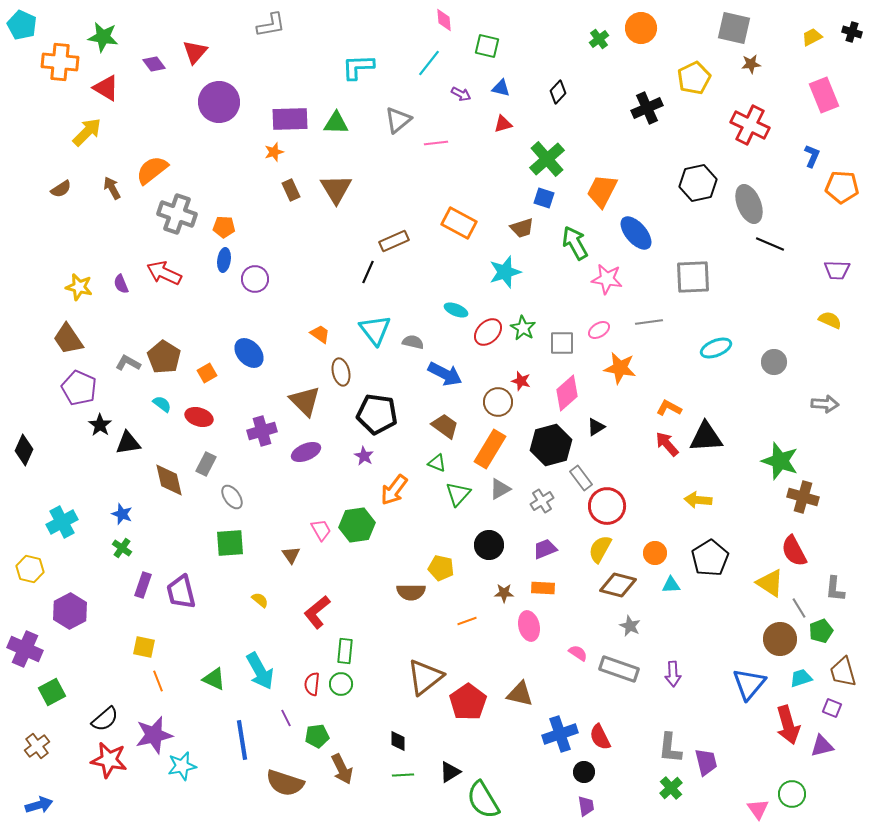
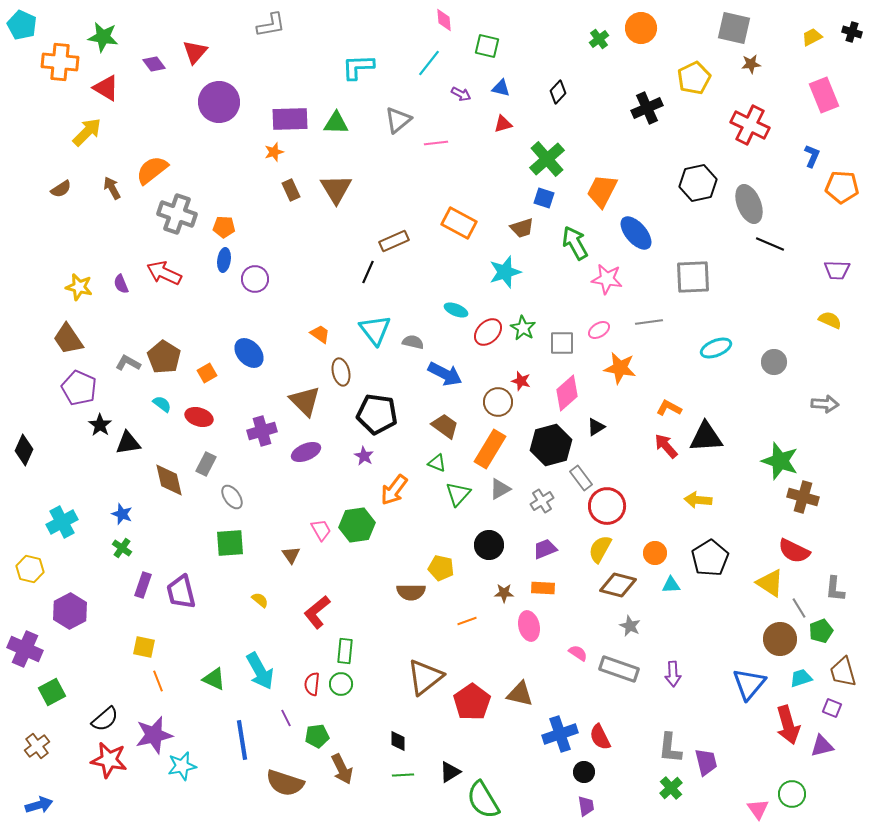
red arrow at (667, 444): moved 1 px left, 2 px down
red semicircle at (794, 551): rotated 36 degrees counterclockwise
red pentagon at (468, 702): moved 4 px right
